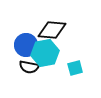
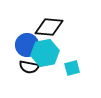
black diamond: moved 3 px left, 3 px up
blue circle: moved 1 px right
cyan square: moved 3 px left
